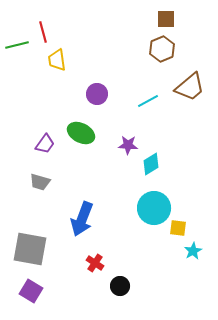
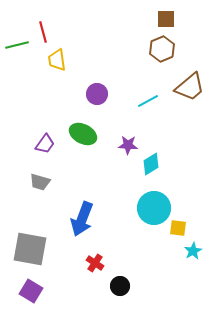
green ellipse: moved 2 px right, 1 px down
